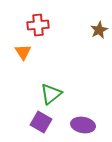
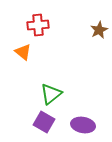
orange triangle: rotated 18 degrees counterclockwise
purple square: moved 3 px right
